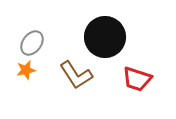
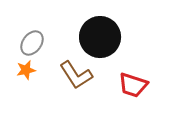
black circle: moved 5 px left
red trapezoid: moved 4 px left, 6 px down
